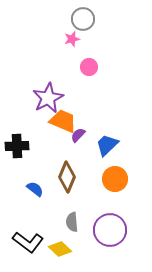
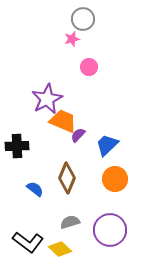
purple star: moved 1 px left, 1 px down
brown diamond: moved 1 px down
gray semicircle: moved 2 px left; rotated 78 degrees clockwise
